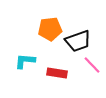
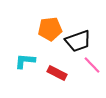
red rectangle: rotated 18 degrees clockwise
